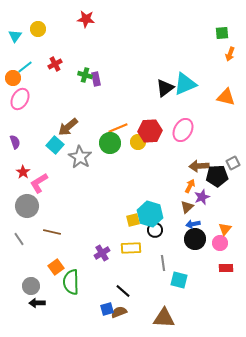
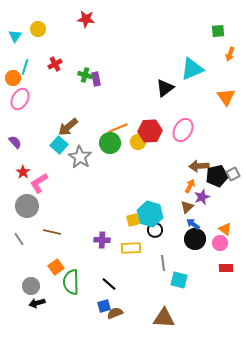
green square at (222, 33): moved 4 px left, 2 px up
cyan line at (25, 67): rotated 35 degrees counterclockwise
cyan triangle at (185, 84): moved 7 px right, 15 px up
orange triangle at (226, 97): rotated 42 degrees clockwise
purple semicircle at (15, 142): rotated 24 degrees counterclockwise
cyan square at (55, 145): moved 4 px right
gray square at (233, 163): moved 11 px down
black pentagon at (217, 176): rotated 10 degrees counterclockwise
blue arrow at (193, 224): rotated 48 degrees clockwise
orange triangle at (225, 229): rotated 32 degrees counterclockwise
purple cross at (102, 253): moved 13 px up; rotated 35 degrees clockwise
black line at (123, 291): moved 14 px left, 7 px up
black arrow at (37, 303): rotated 14 degrees counterclockwise
blue square at (107, 309): moved 3 px left, 3 px up
brown semicircle at (119, 312): moved 4 px left, 1 px down
